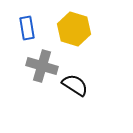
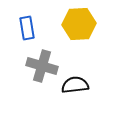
yellow hexagon: moved 5 px right, 5 px up; rotated 20 degrees counterclockwise
black semicircle: rotated 40 degrees counterclockwise
